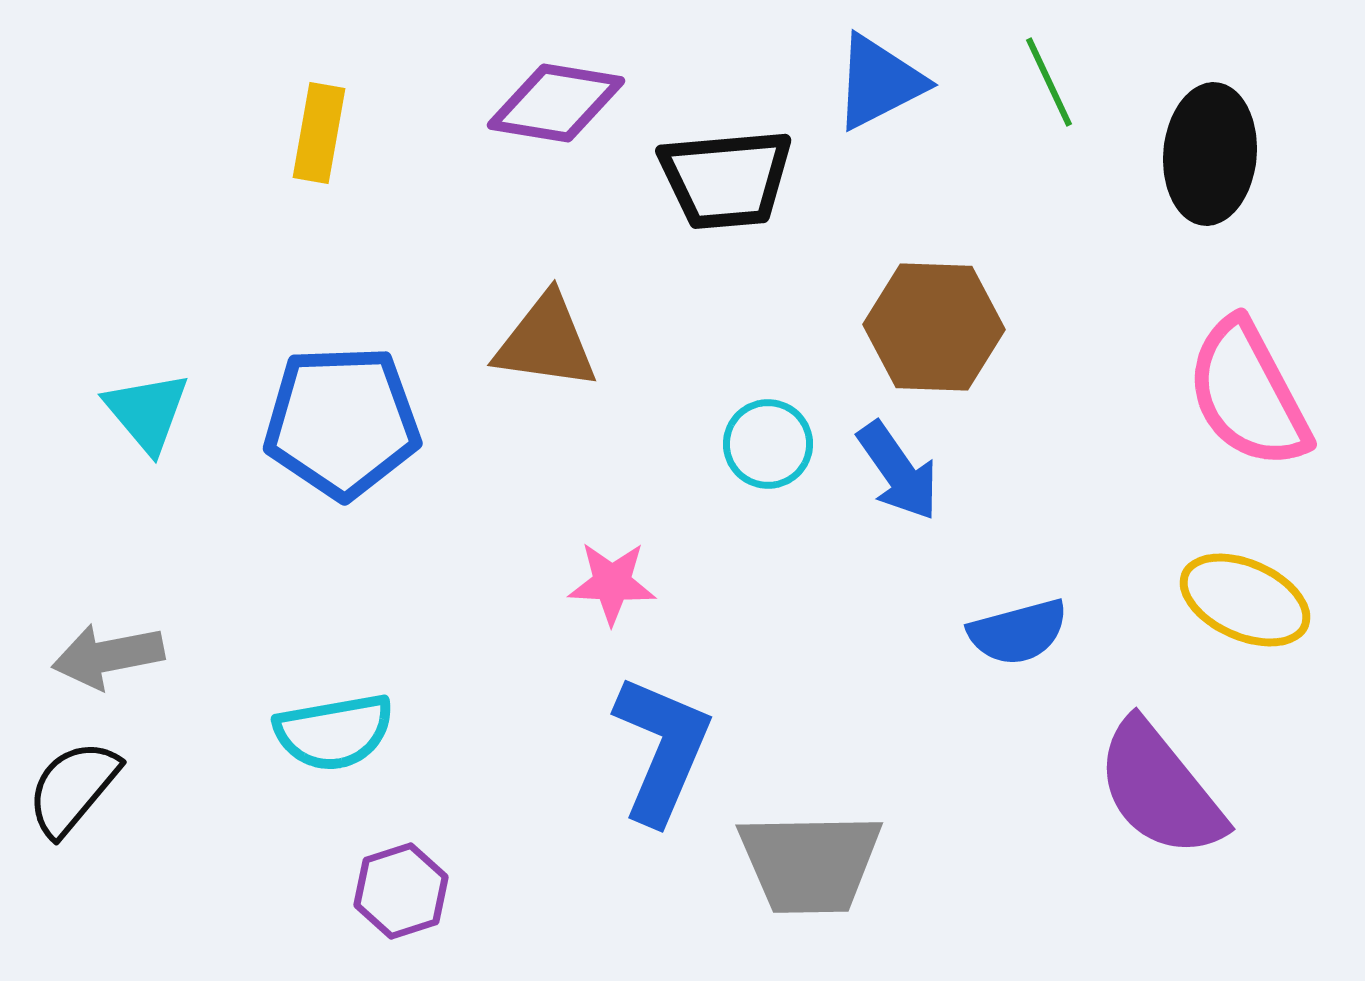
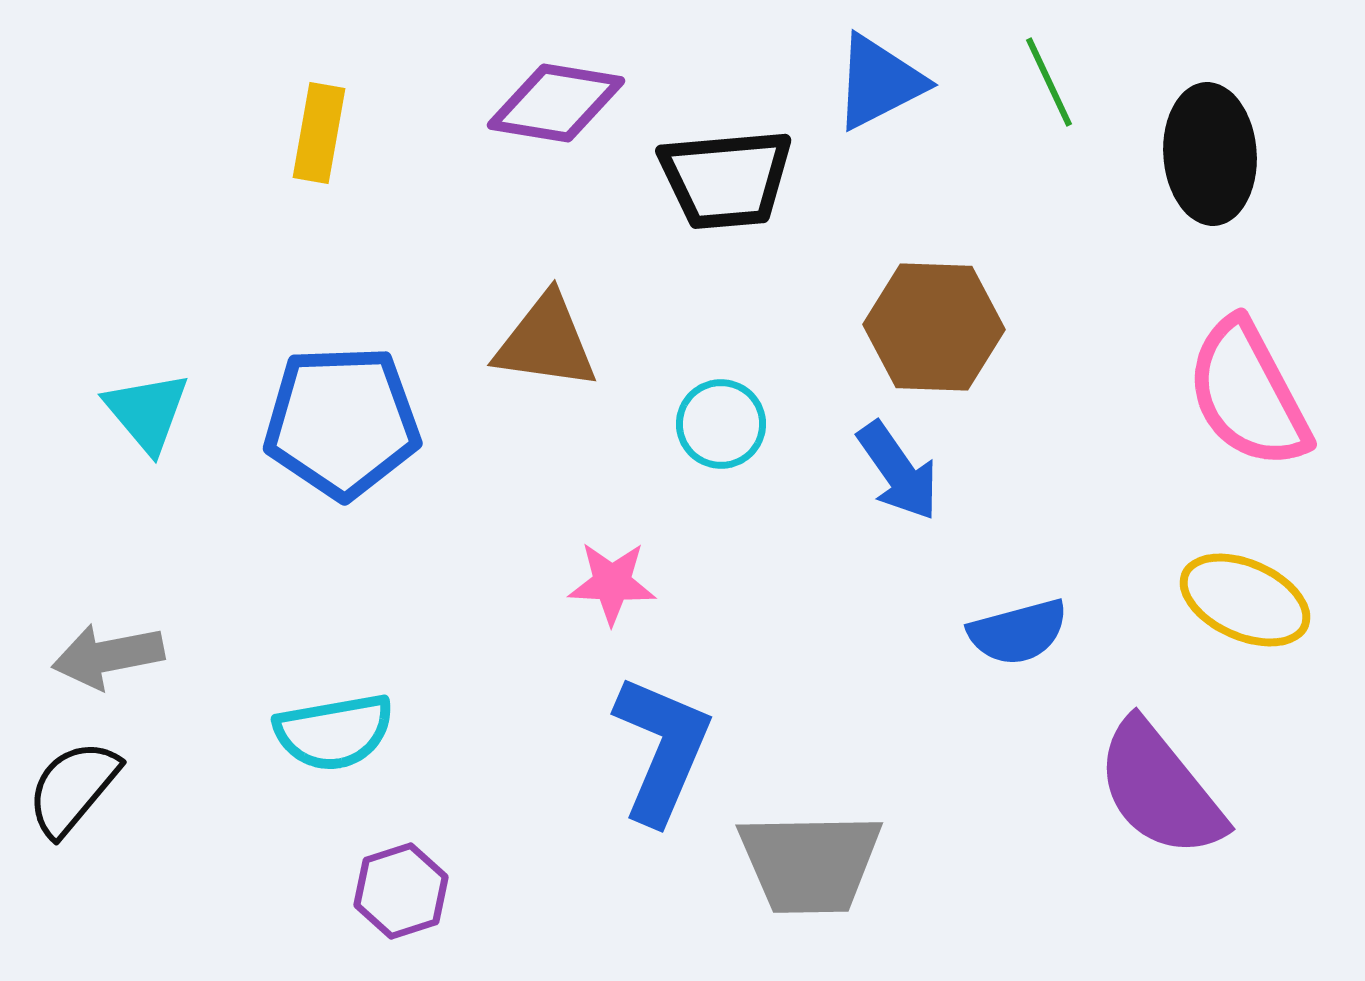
black ellipse: rotated 9 degrees counterclockwise
cyan circle: moved 47 px left, 20 px up
